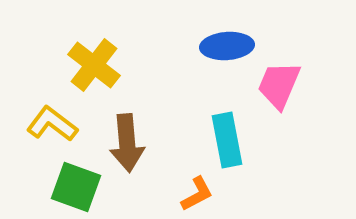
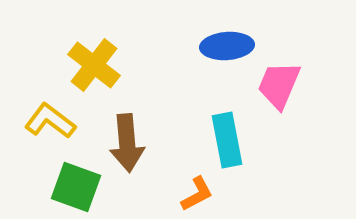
yellow L-shape: moved 2 px left, 3 px up
